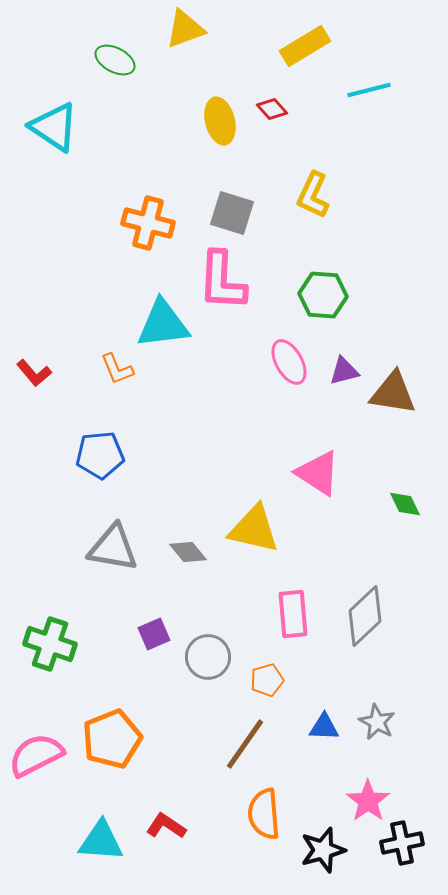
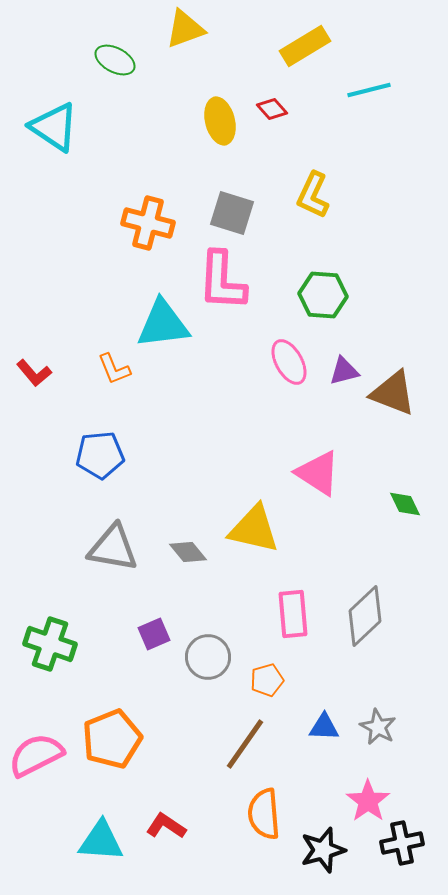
orange L-shape at (117, 369): moved 3 px left
brown triangle at (393, 393): rotated 12 degrees clockwise
gray star at (377, 722): moved 1 px right, 5 px down
